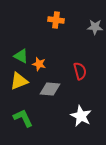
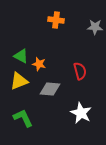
white star: moved 3 px up
